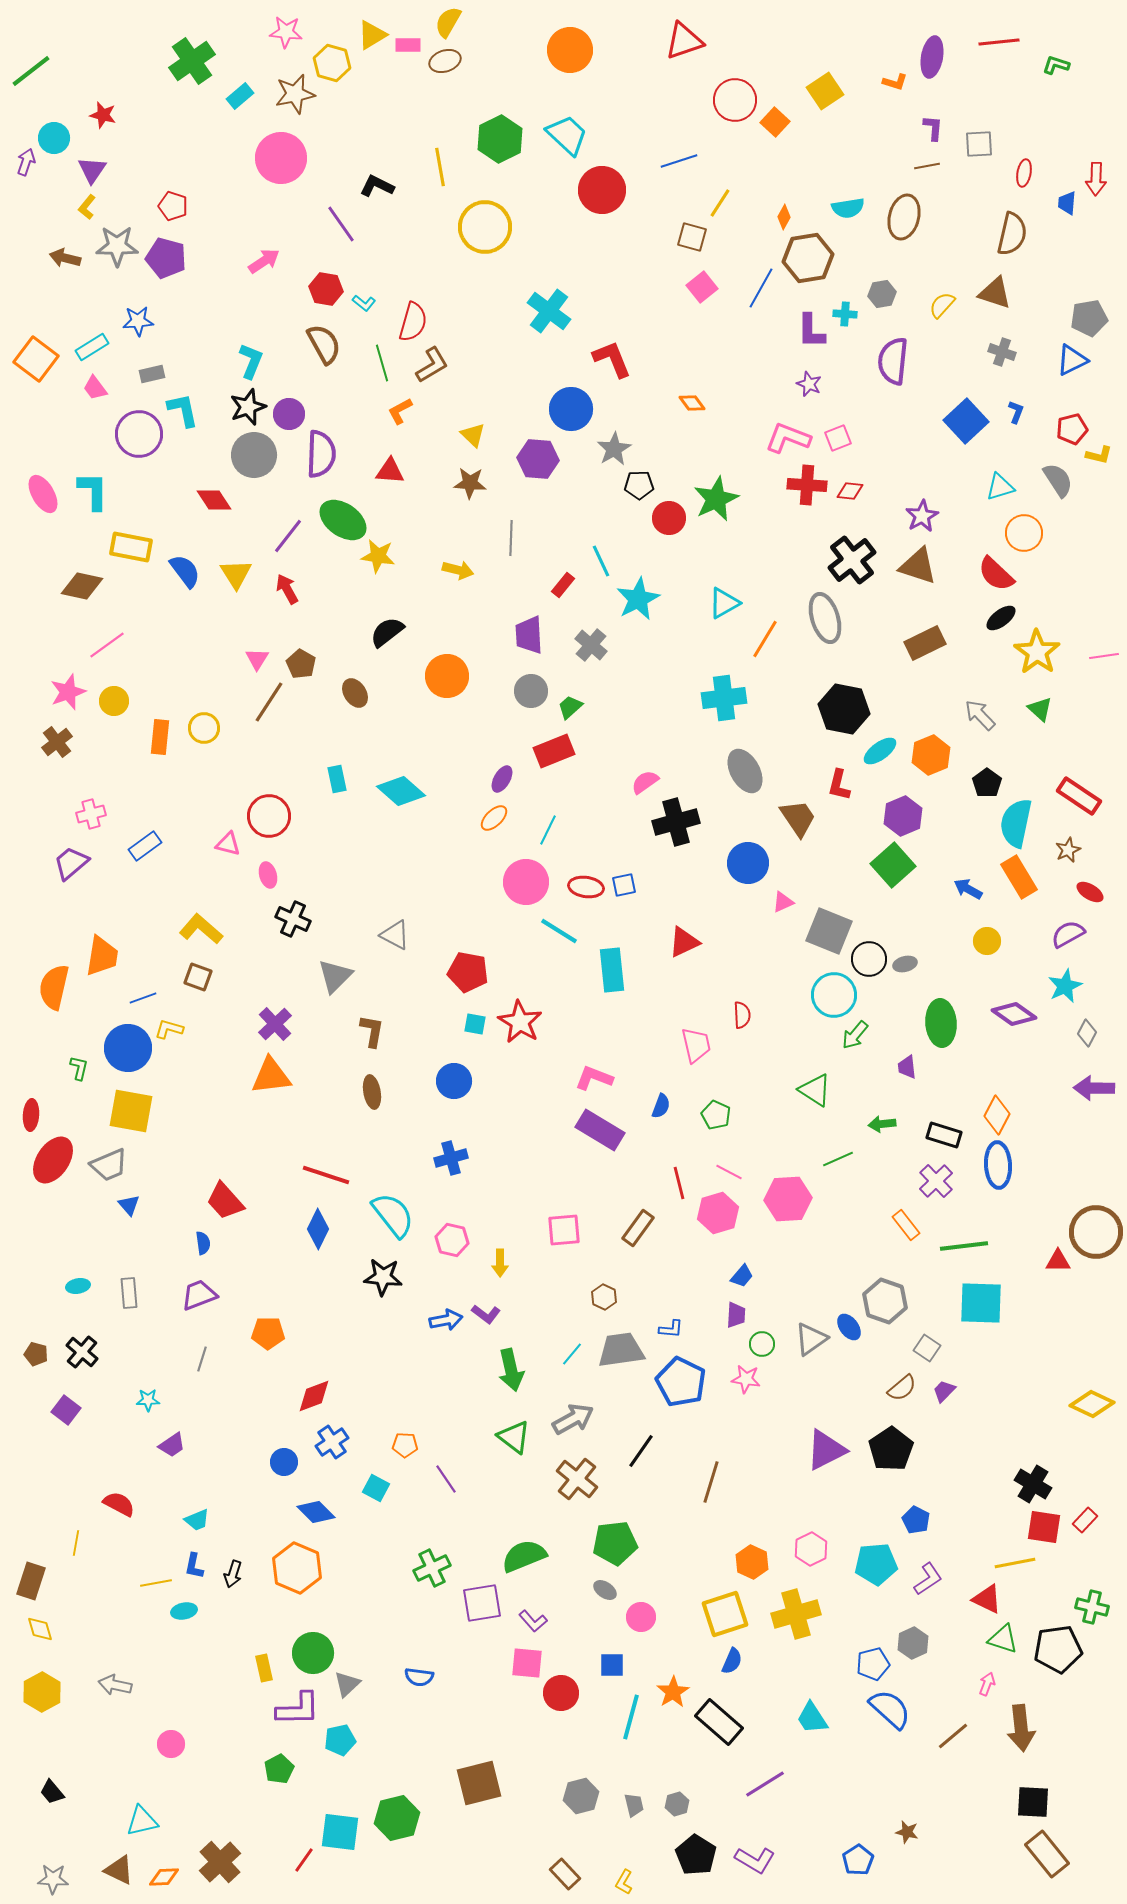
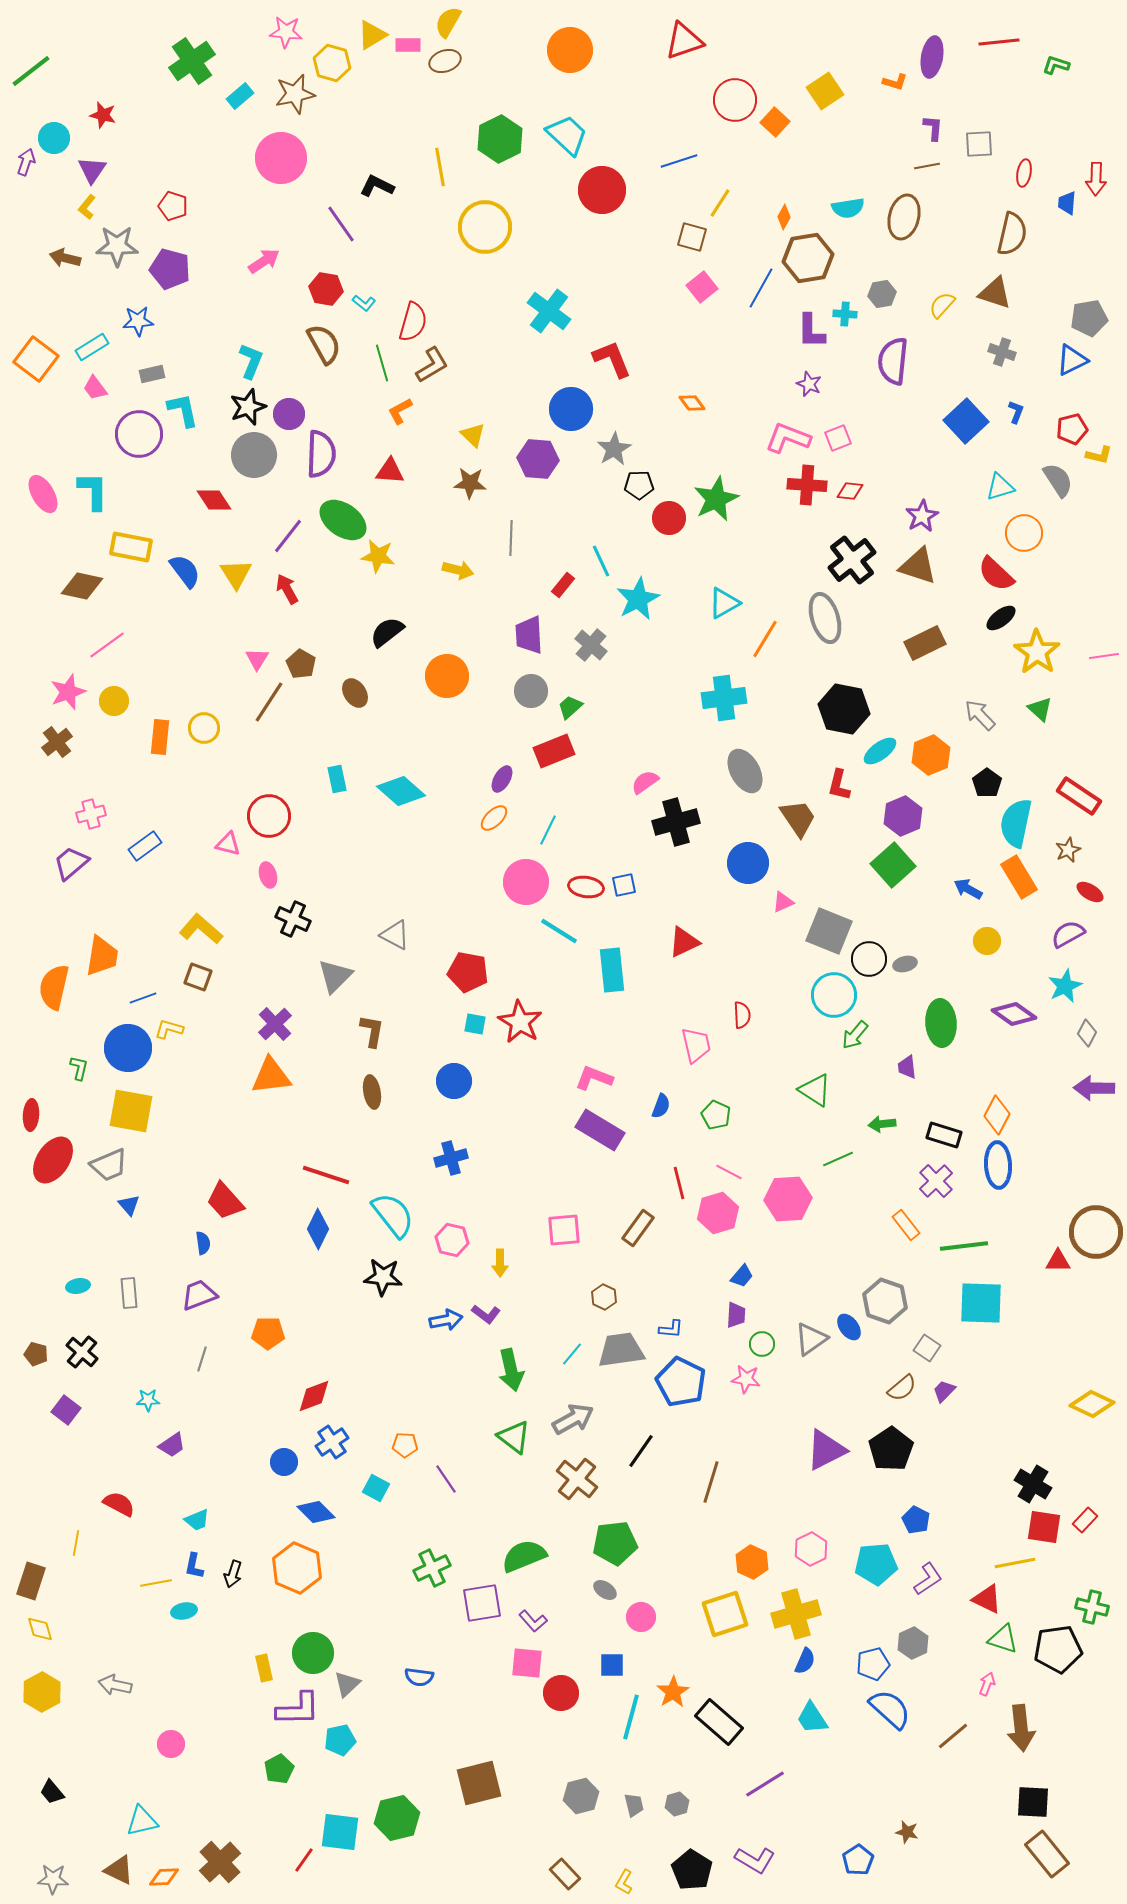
purple pentagon at (166, 258): moved 4 px right, 11 px down
blue semicircle at (732, 1661): moved 73 px right
black pentagon at (696, 1855): moved 4 px left, 15 px down
